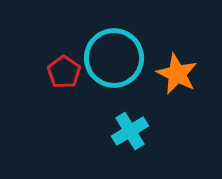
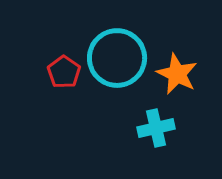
cyan circle: moved 3 px right
cyan cross: moved 26 px right, 3 px up; rotated 18 degrees clockwise
